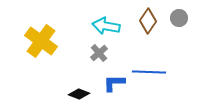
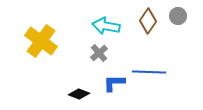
gray circle: moved 1 px left, 2 px up
